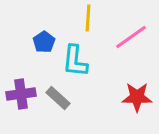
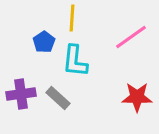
yellow line: moved 16 px left
